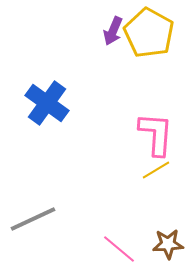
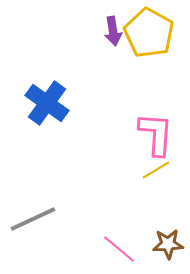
purple arrow: rotated 32 degrees counterclockwise
